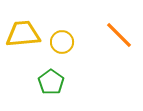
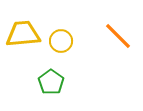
orange line: moved 1 px left, 1 px down
yellow circle: moved 1 px left, 1 px up
